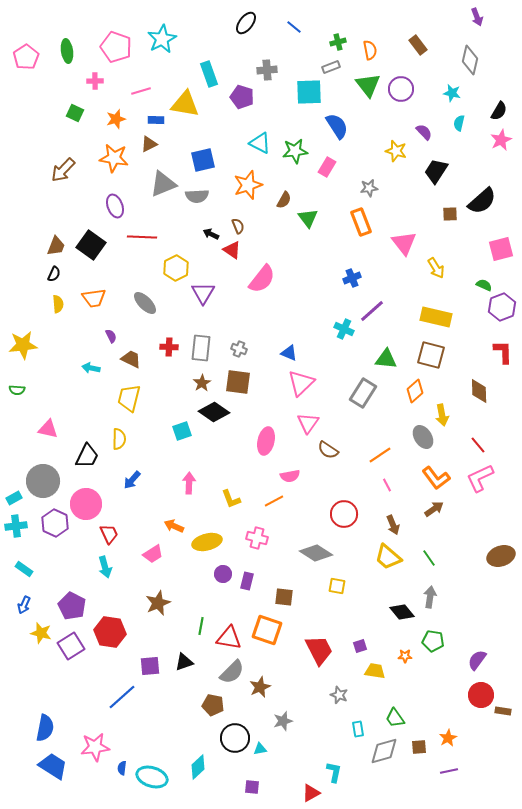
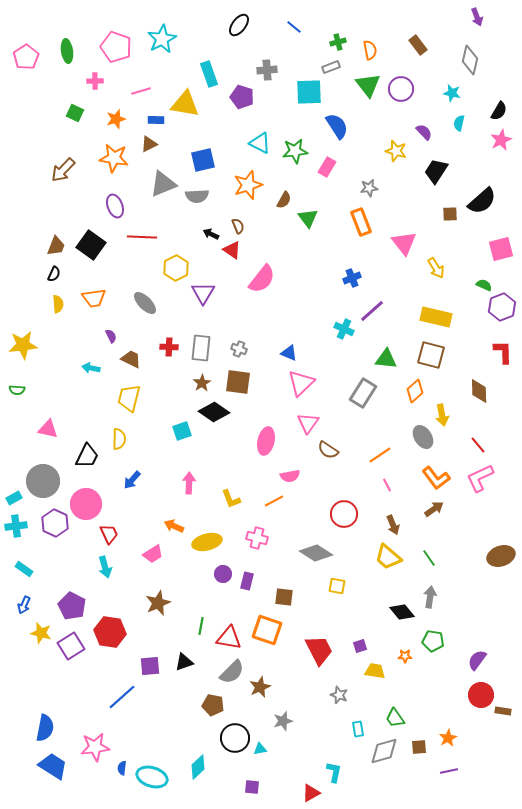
black ellipse at (246, 23): moved 7 px left, 2 px down
